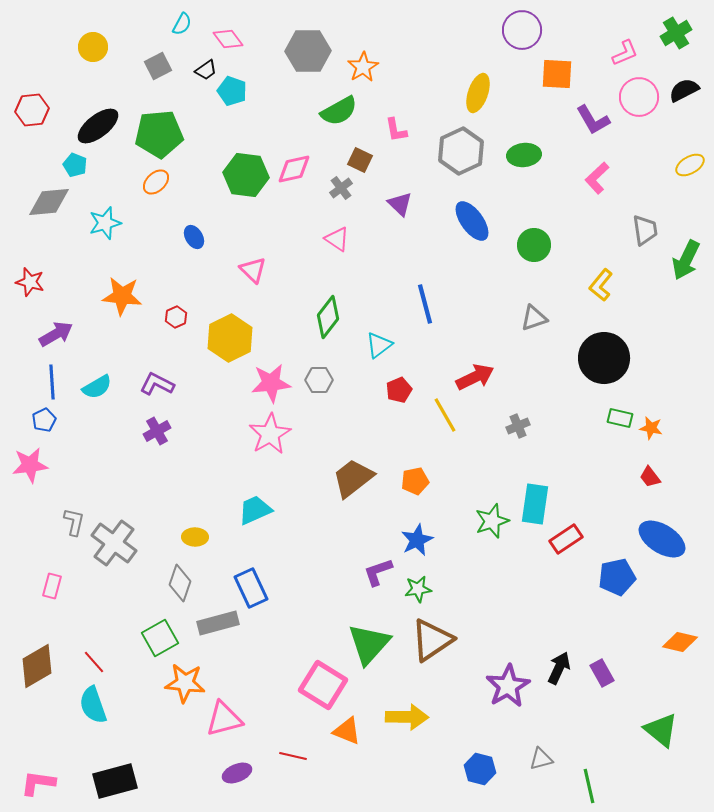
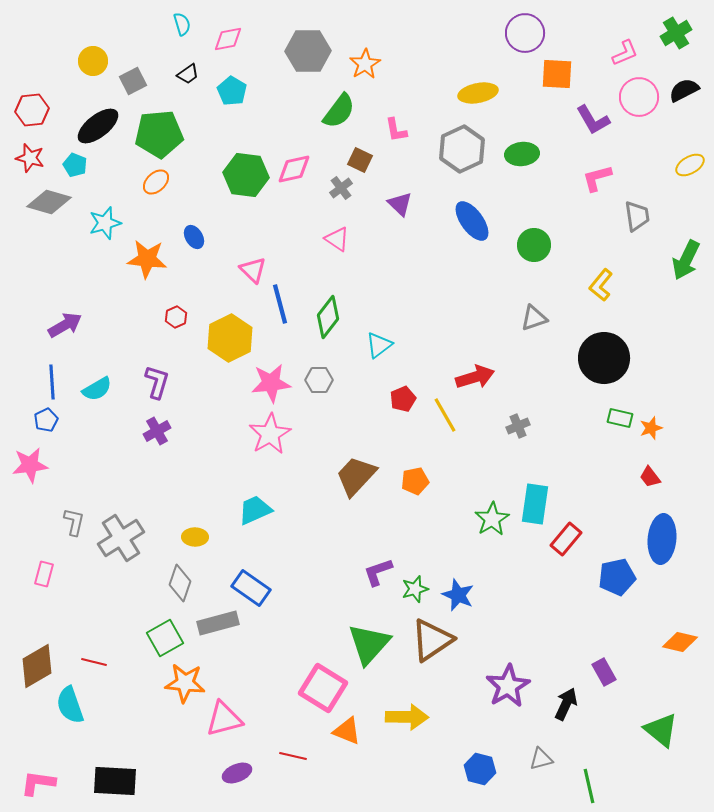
cyan semicircle at (182, 24): rotated 45 degrees counterclockwise
purple circle at (522, 30): moved 3 px right, 3 px down
pink diamond at (228, 39): rotated 64 degrees counterclockwise
yellow circle at (93, 47): moved 14 px down
gray square at (158, 66): moved 25 px left, 15 px down
orange star at (363, 67): moved 2 px right, 3 px up
black trapezoid at (206, 70): moved 18 px left, 4 px down
cyan pentagon at (232, 91): rotated 12 degrees clockwise
yellow ellipse at (478, 93): rotated 60 degrees clockwise
green semicircle at (339, 111): rotated 24 degrees counterclockwise
gray hexagon at (461, 151): moved 1 px right, 2 px up
green ellipse at (524, 155): moved 2 px left, 1 px up
pink L-shape at (597, 178): rotated 28 degrees clockwise
gray diamond at (49, 202): rotated 21 degrees clockwise
gray trapezoid at (645, 230): moved 8 px left, 14 px up
red star at (30, 282): moved 124 px up
orange star at (122, 296): moved 25 px right, 37 px up
blue line at (425, 304): moved 145 px left
purple arrow at (56, 334): moved 9 px right, 9 px up
red arrow at (475, 377): rotated 9 degrees clockwise
purple L-shape at (157, 384): moved 2 px up; rotated 80 degrees clockwise
cyan semicircle at (97, 387): moved 2 px down
red pentagon at (399, 390): moved 4 px right, 9 px down
blue pentagon at (44, 420): moved 2 px right
orange star at (651, 428): rotated 30 degrees counterclockwise
brown trapezoid at (353, 478): moved 3 px right, 2 px up; rotated 9 degrees counterclockwise
green star at (492, 521): moved 2 px up; rotated 12 degrees counterclockwise
red rectangle at (566, 539): rotated 16 degrees counterclockwise
blue ellipse at (662, 539): rotated 63 degrees clockwise
blue star at (417, 540): moved 41 px right, 55 px down; rotated 24 degrees counterclockwise
gray cross at (114, 543): moved 7 px right, 5 px up; rotated 21 degrees clockwise
pink rectangle at (52, 586): moved 8 px left, 12 px up
blue rectangle at (251, 588): rotated 30 degrees counterclockwise
green star at (418, 589): moved 3 px left; rotated 8 degrees counterclockwise
green square at (160, 638): moved 5 px right
red line at (94, 662): rotated 35 degrees counterclockwise
black arrow at (559, 668): moved 7 px right, 36 px down
purple rectangle at (602, 673): moved 2 px right, 1 px up
pink square at (323, 685): moved 3 px down
cyan semicircle at (93, 705): moved 23 px left
black rectangle at (115, 781): rotated 18 degrees clockwise
